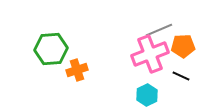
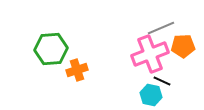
gray line: moved 2 px right, 2 px up
black line: moved 19 px left, 5 px down
cyan hexagon: moved 4 px right; rotated 20 degrees counterclockwise
